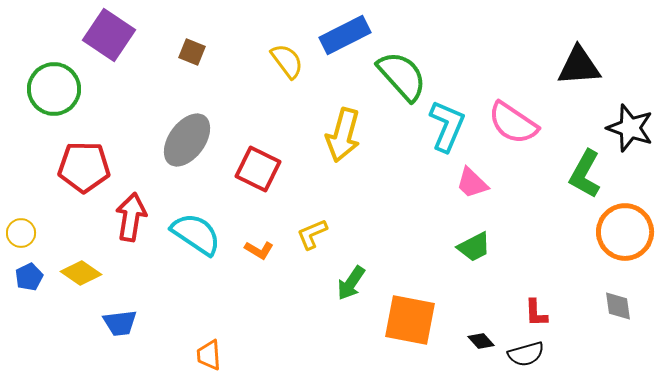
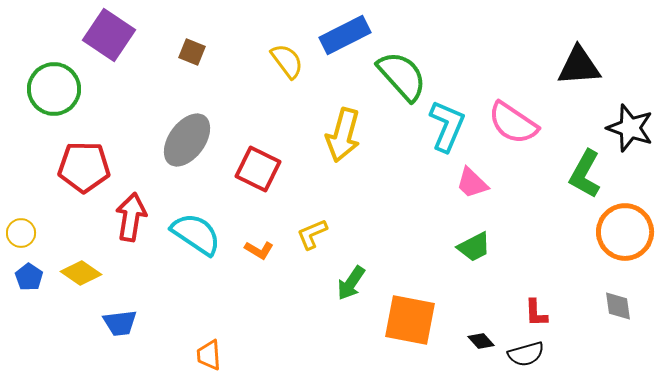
blue pentagon: rotated 12 degrees counterclockwise
